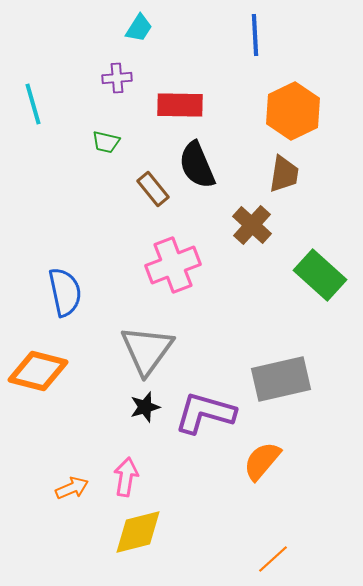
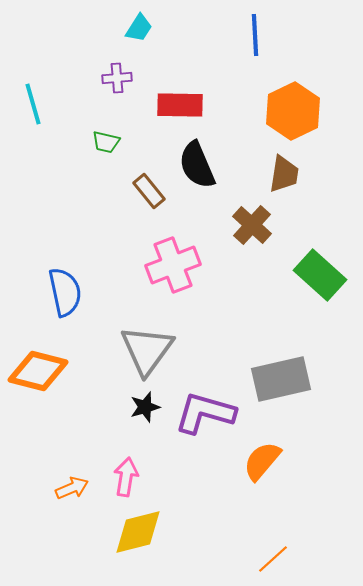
brown rectangle: moved 4 px left, 2 px down
